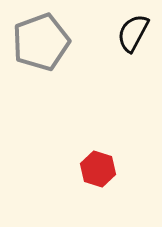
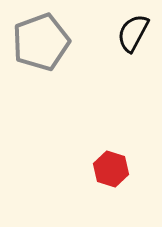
red hexagon: moved 13 px right
